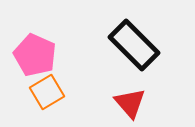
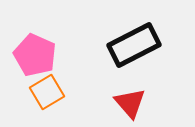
black rectangle: rotated 72 degrees counterclockwise
